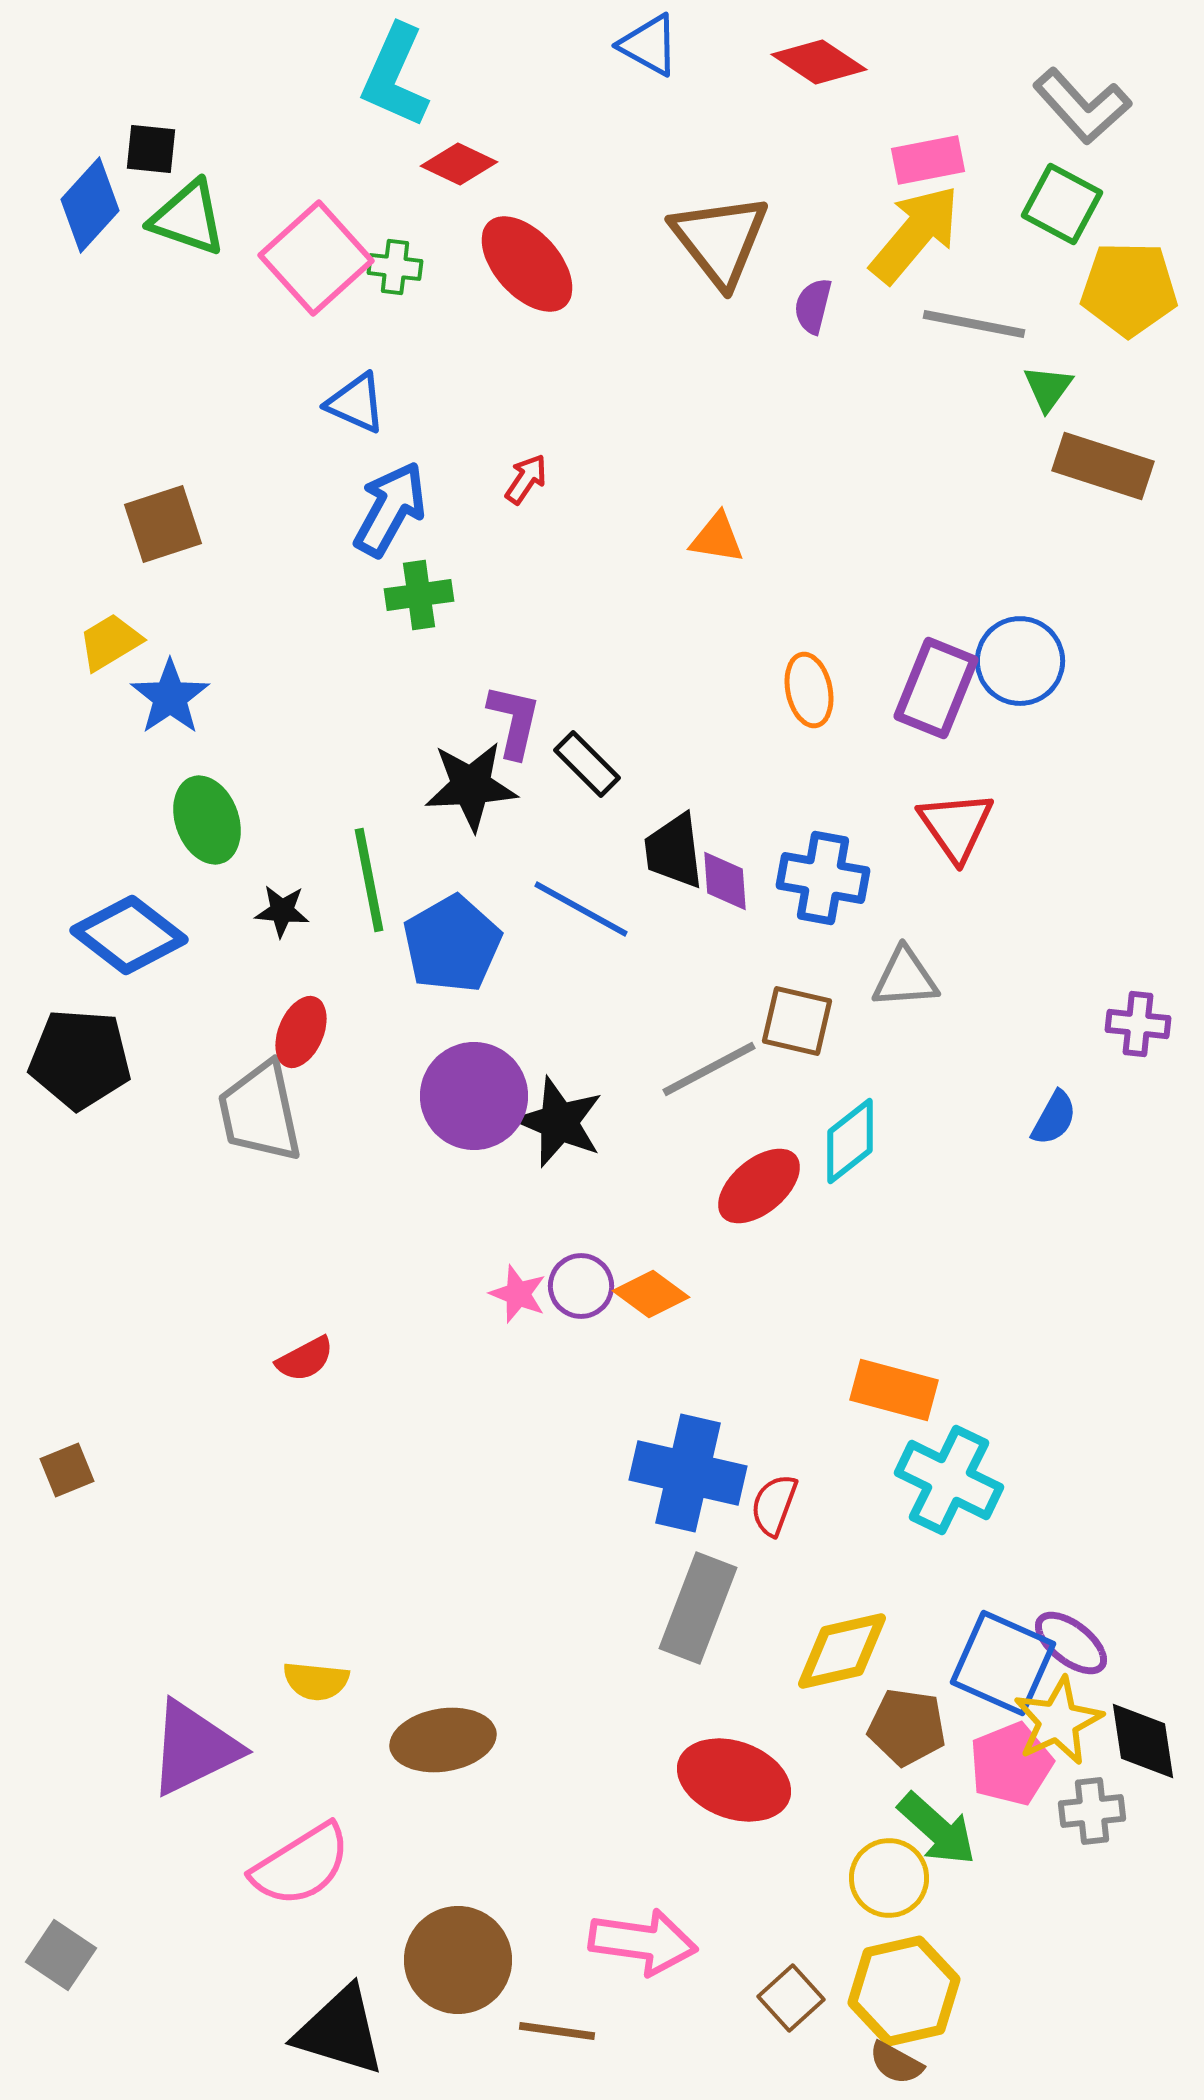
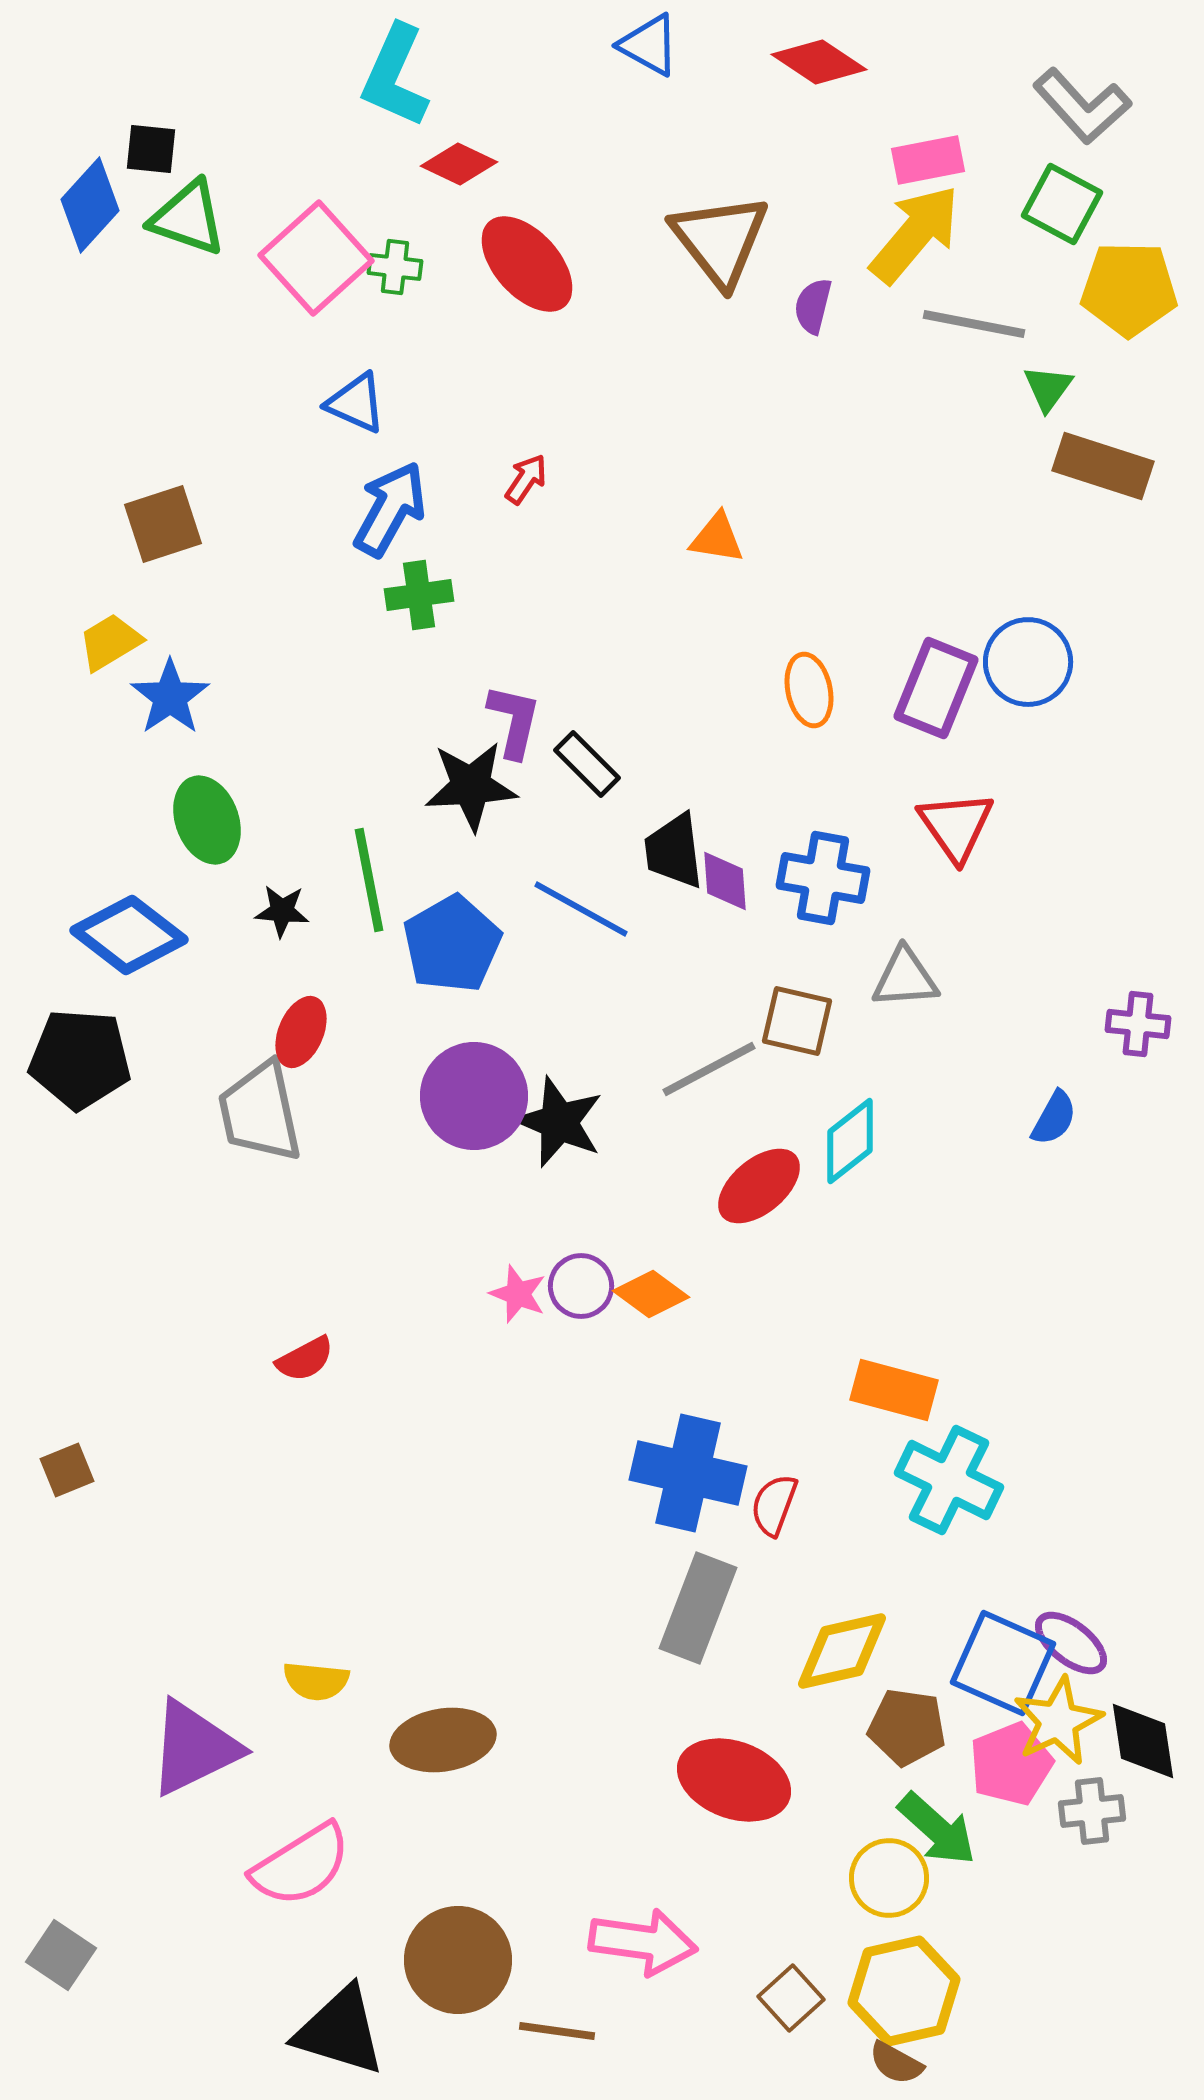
blue circle at (1020, 661): moved 8 px right, 1 px down
